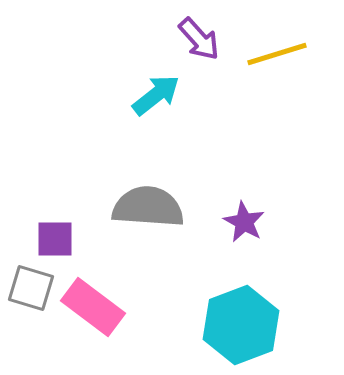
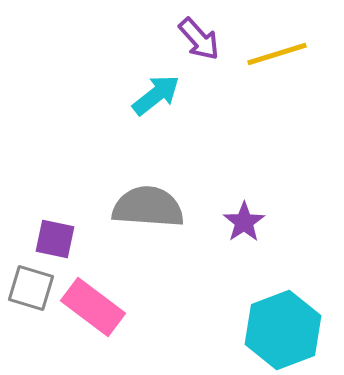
purple star: rotated 9 degrees clockwise
purple square: rotated 12 degrees clockwise
cyan hexagon: moved 42 px right, 5 px down
